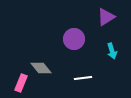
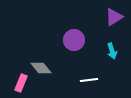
purple triangle: moved 8 px right
purple circle: moved 1 px down
white line: moved 6 px right, 2 px down
